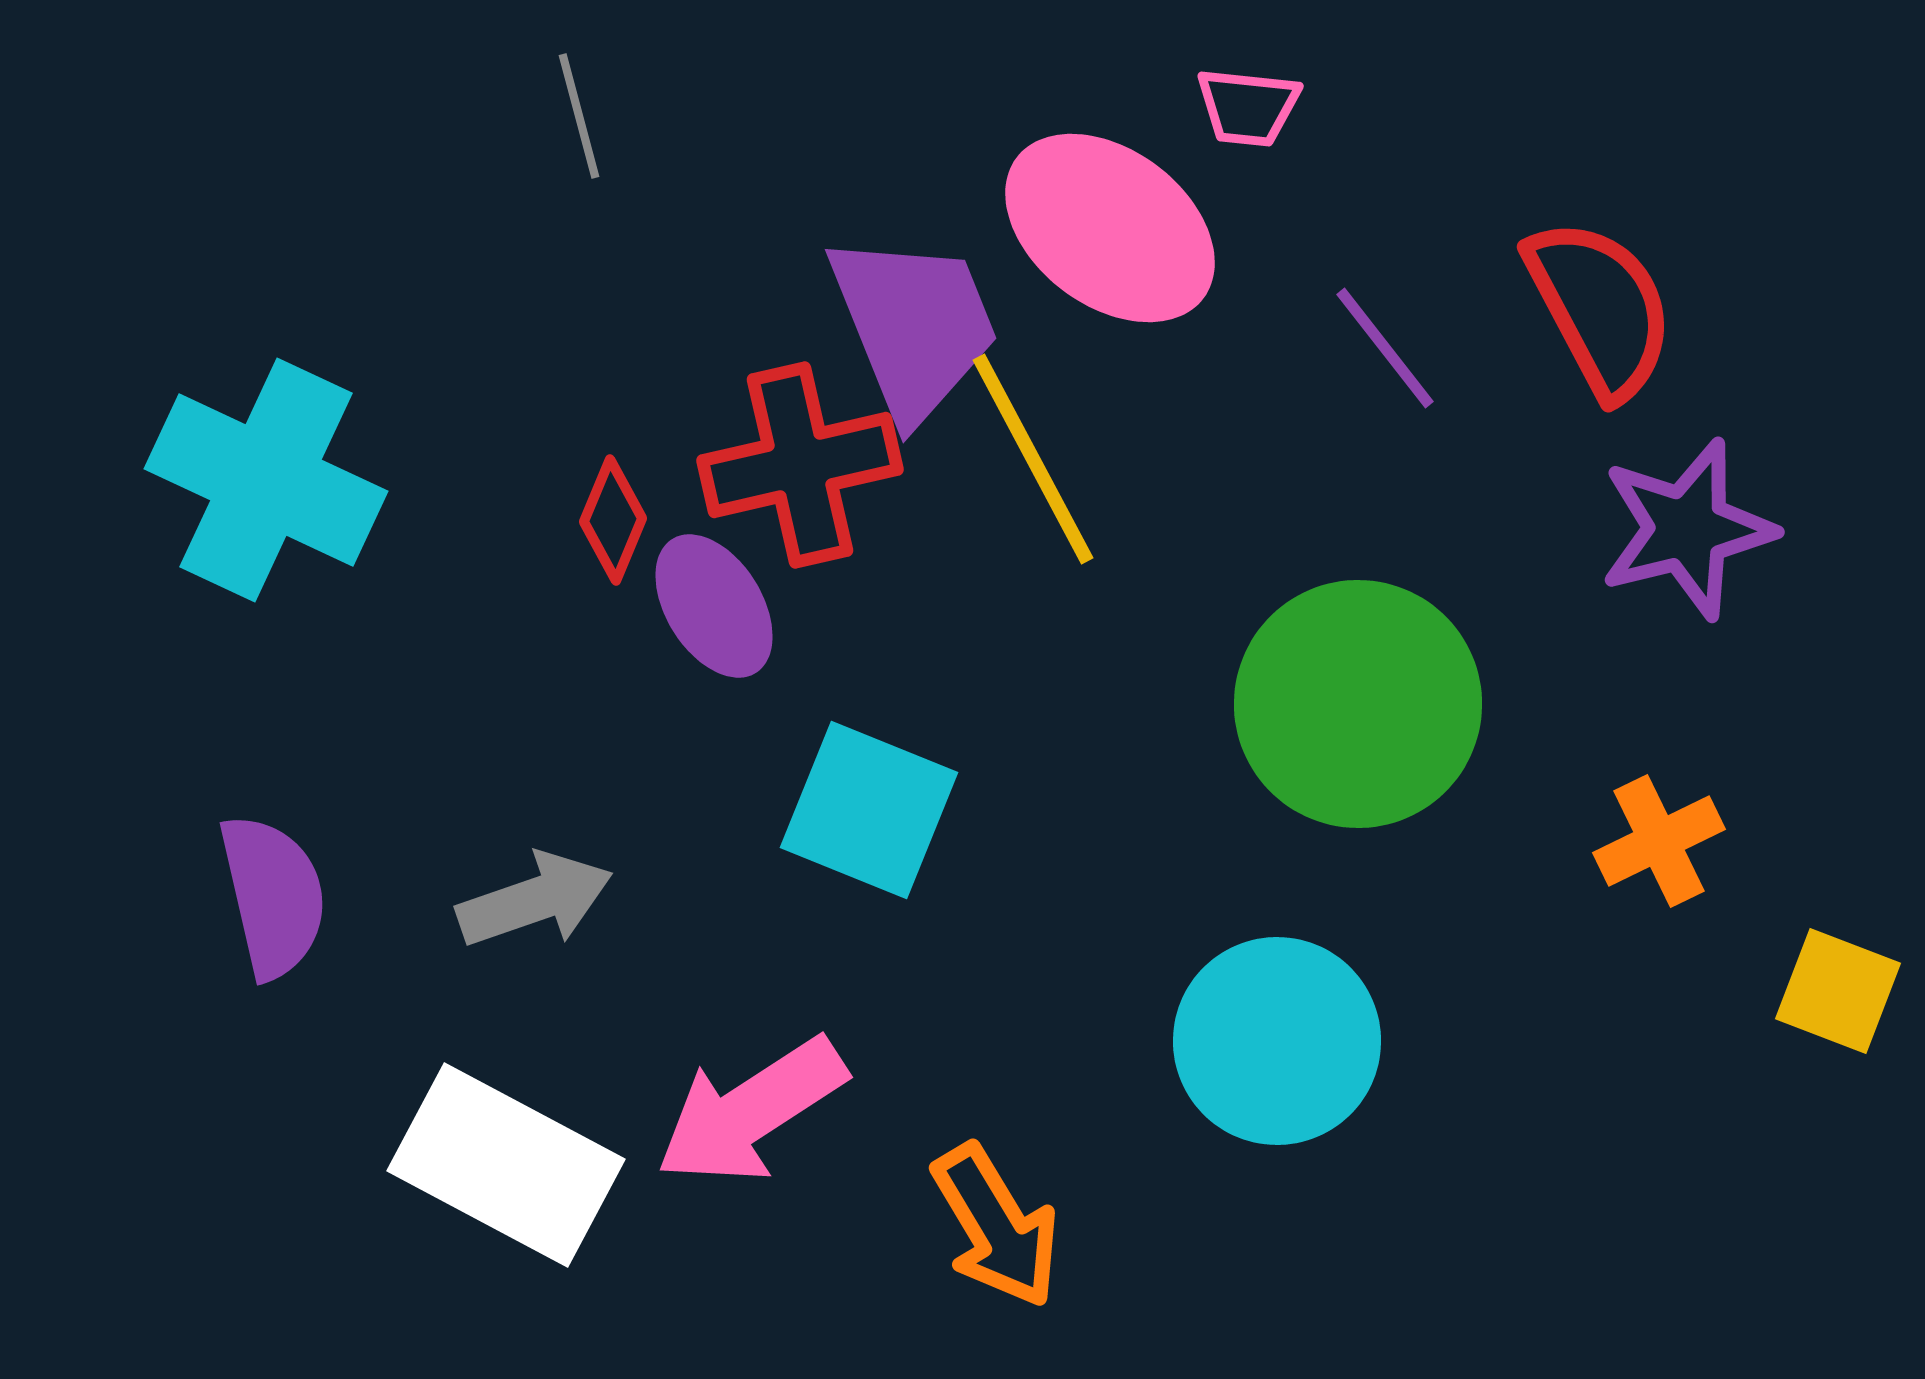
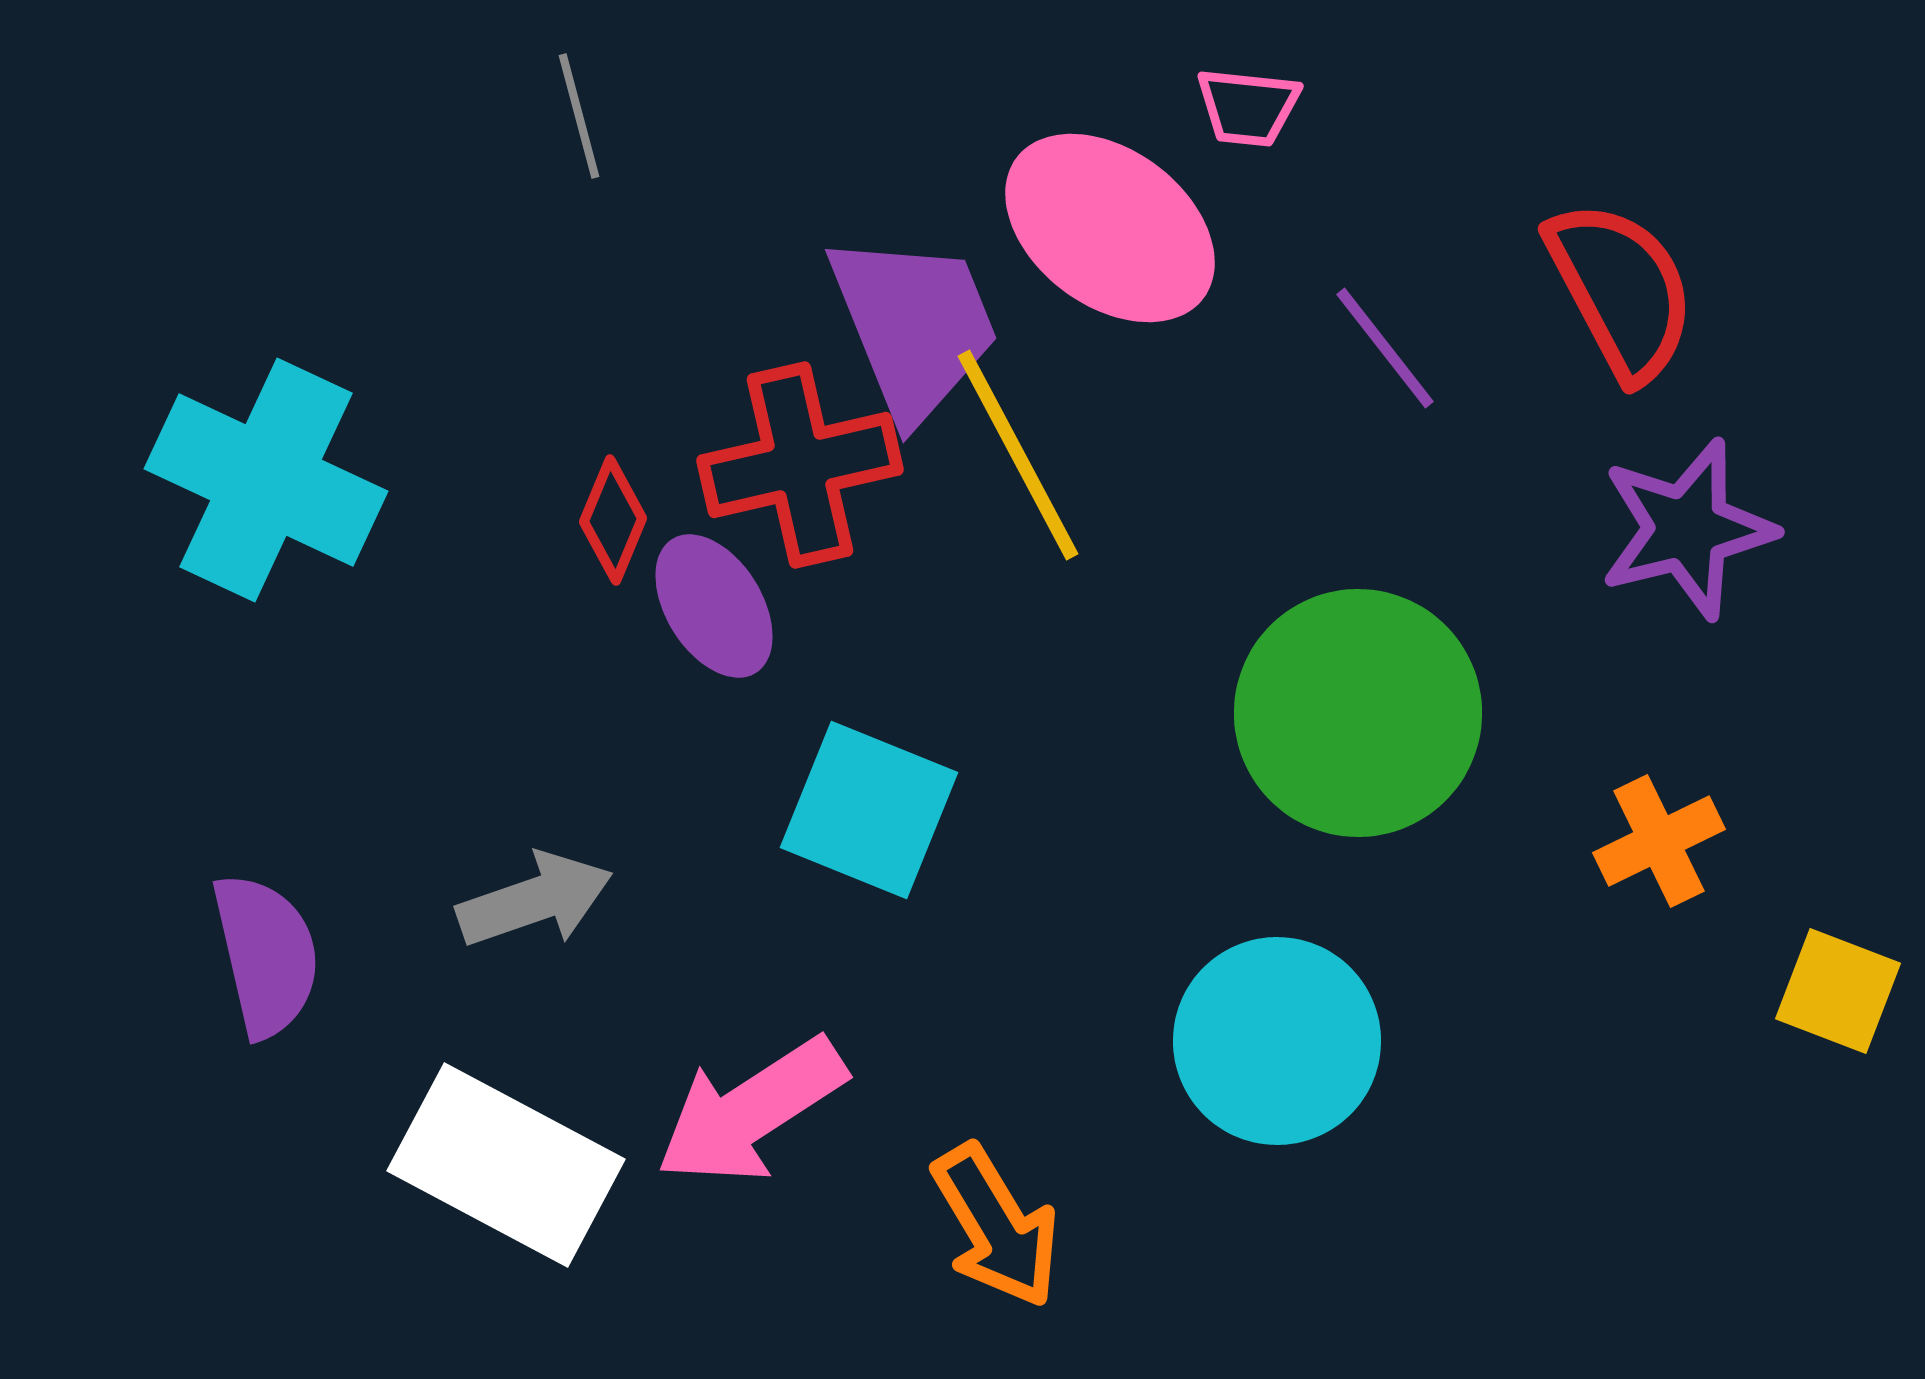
red semicircle: moved 21 px right, 18 px up
yellow line: moved 15 px left, 4 px up
green circle: moved 9 px down
purple semicircle: moved 7 px left, 59 px down
